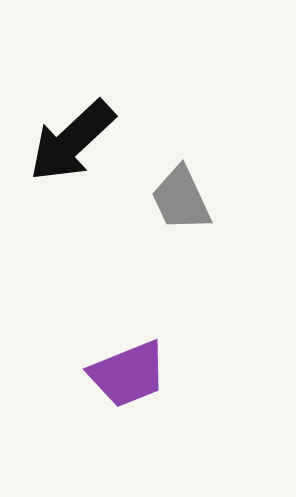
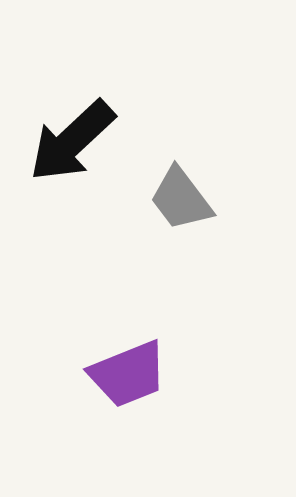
gray trapezoid: rotated 12 degrees counterclockwise
